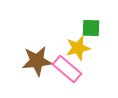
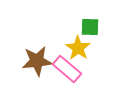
green square: moved 1 px left, 1 px up
yellow star: rotated 25 degrees counterclockwise
